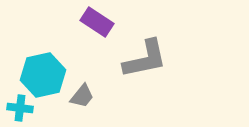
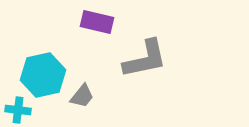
purple rectangle: rotated 20 degrees counterclockwise
cyan cross: moved 2 px left, 2 px down
